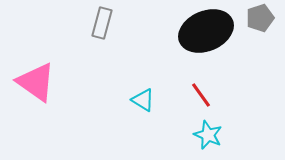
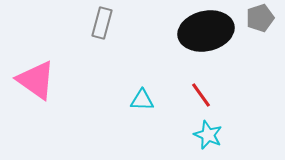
black ellipse: rotated 10 degrees clockwise
pink triangle: moved 2 px up
cyan triangle: moved 1 px left; rotated 30 degrees counterclockwise
